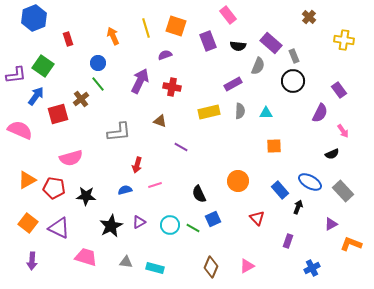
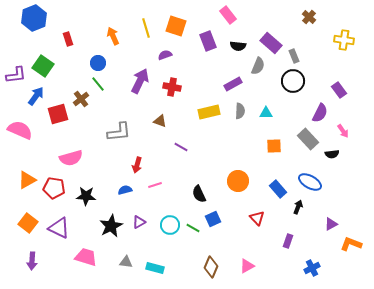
black semicircle at (332, 154): rotated 16 degrees clockwise
blue rectangle at (280, 190): moved 2 px left, 1 px up
gray rectangle at (343, 191): moved 35 px left, 52 px up
